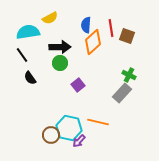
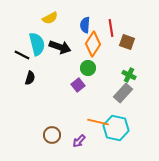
blue semicircle: moved 1 px left
cyan semicircle: moved 9 px right, 12 px down; rotated 85 degrees clockwise
brown square: moved 6 px down
orange diamond: moved 2 px down; rotated 15 degrees counterclockwise
black arrow: rotated 20 degrees clockwise
black line: rotated 28 degrees counterclockwise
green circle: moved 28 px right, 5 px down
black semicircle: rotated 128 degrees counterclockwise
gray rectangle: moved 1 px right
cyan hexagon: moved 47 px right
brown circle: moved 1 px right
